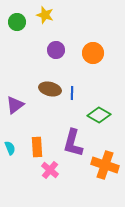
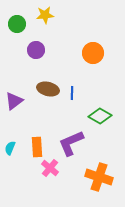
yellow star: rotated 24 degrees counterclockwise
green circle: moved 2 px down
purple circle: moved 20 px left
brown ellipse: moved 2 px left
purple triangle: moved 1 px left, 4 px up
green diamond: moved 1 px right, 1 px down
purple L-shape: moved 2 px left; rotated 52 degrees clockwise
cyan semicircle: rotated 136 degrees counterclockwise
orange cross: moved 6 px left, 12 px down
pink cross: moved 2 px up
